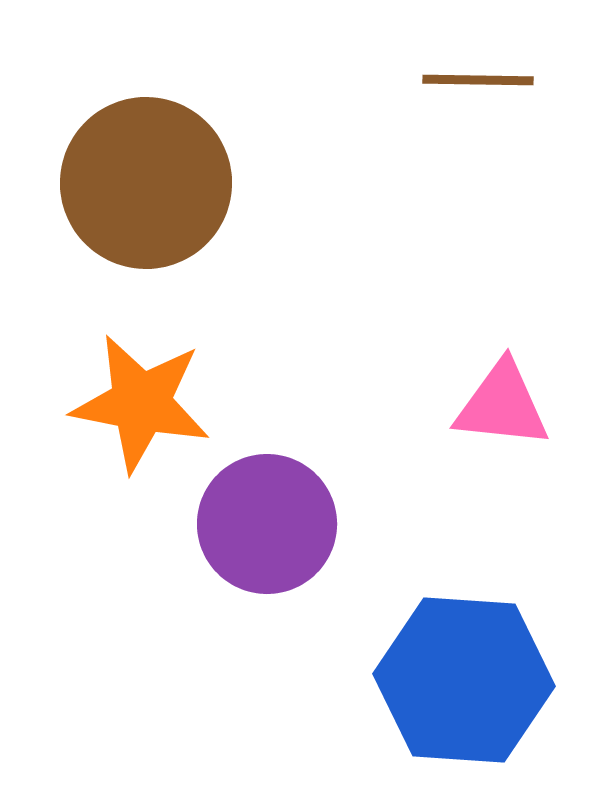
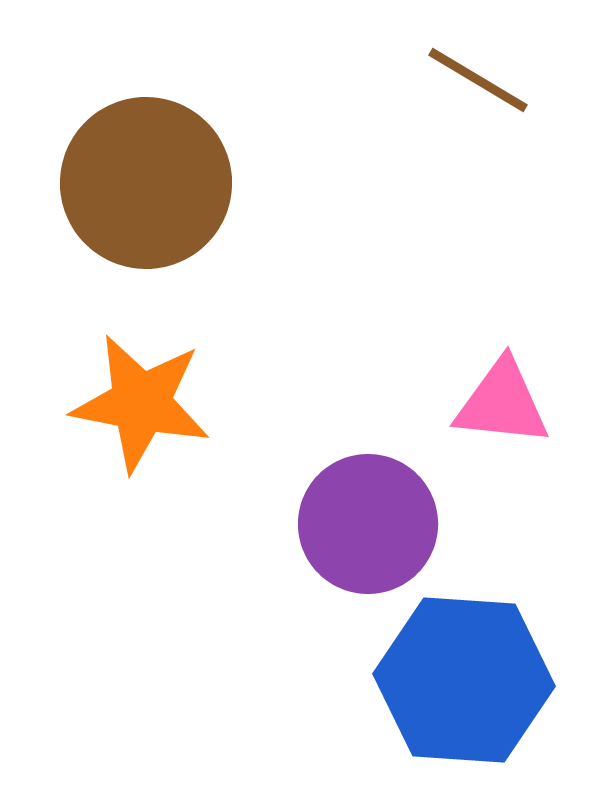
brown line: rotated 30 degrees clockwise
pink triangle: moved 2 px up
purple circle: moved 101 px right
